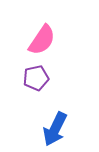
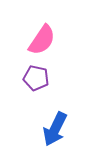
purple pentagon: rotated 25 degrees clockwise
